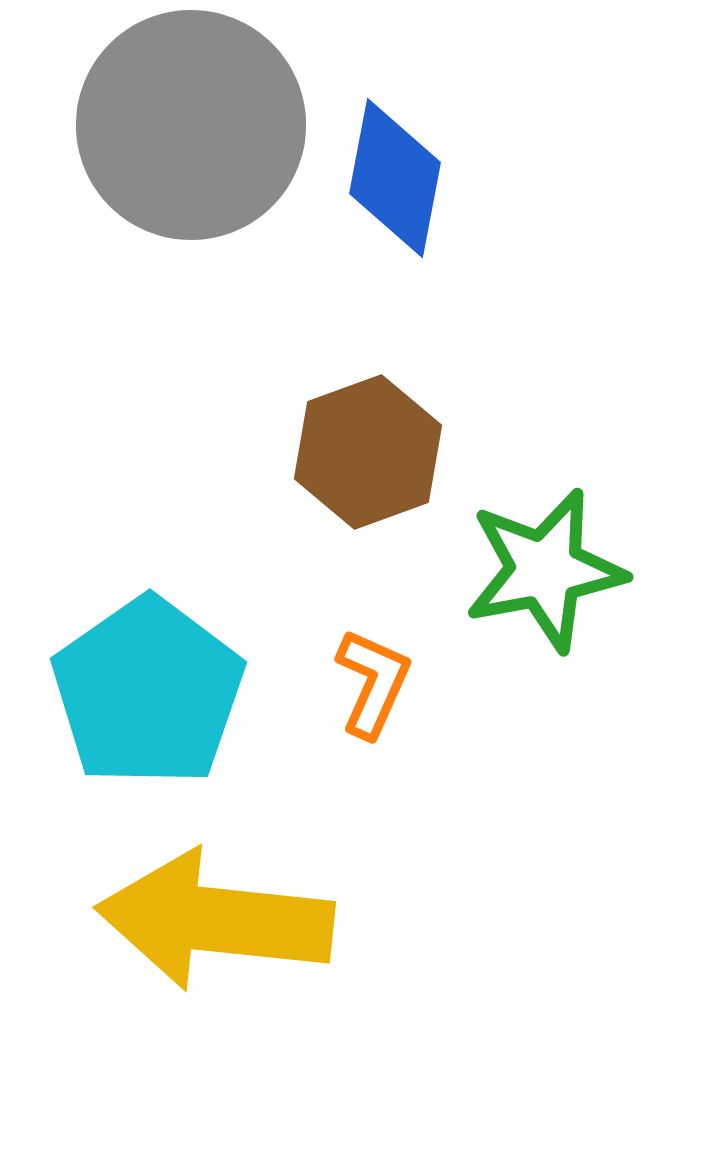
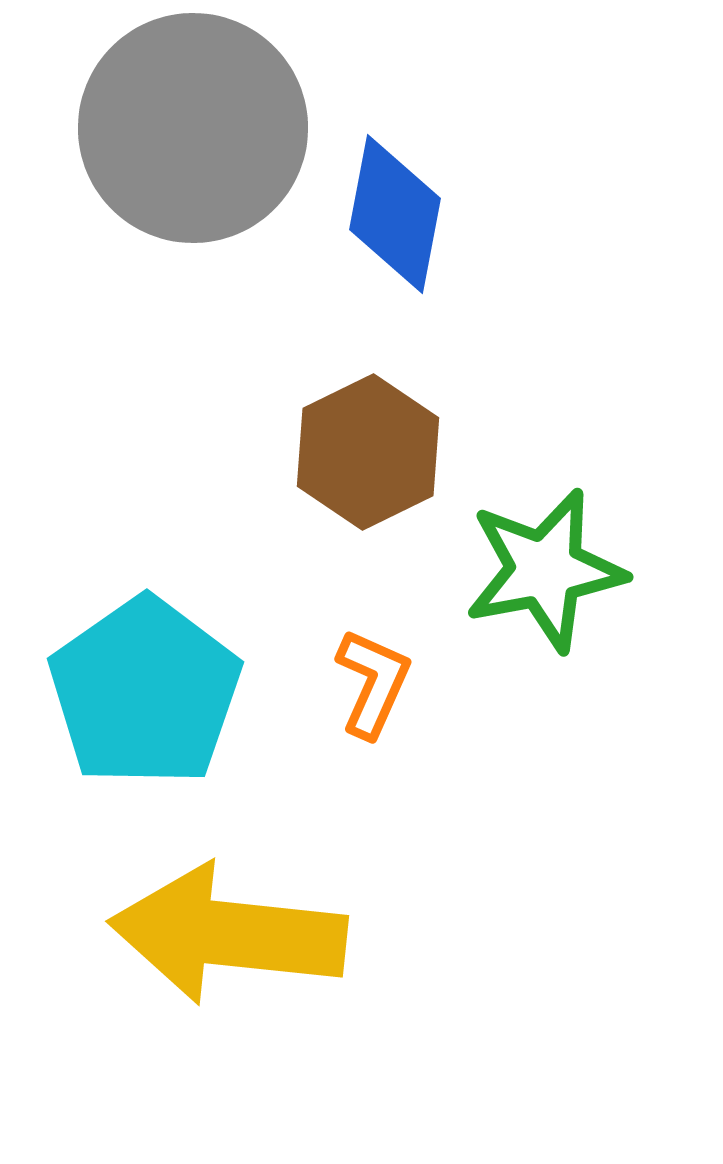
gray circle: moved 2 px right, 3 px down
blue diamond: moved 36 px down
brown hexagon: rotated 6 degrees counterclockwise
cyan pentagon: moved 3 px left
yellow arrow: moved 13 px right, 14 px down
